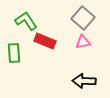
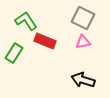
gray square: rotated 15 degrees counterclockwise
green rectangle: rotated 36 degrees clockwise
black arrow: moved 1 px left, 1 px up; rotated 15 degrees clockwise
